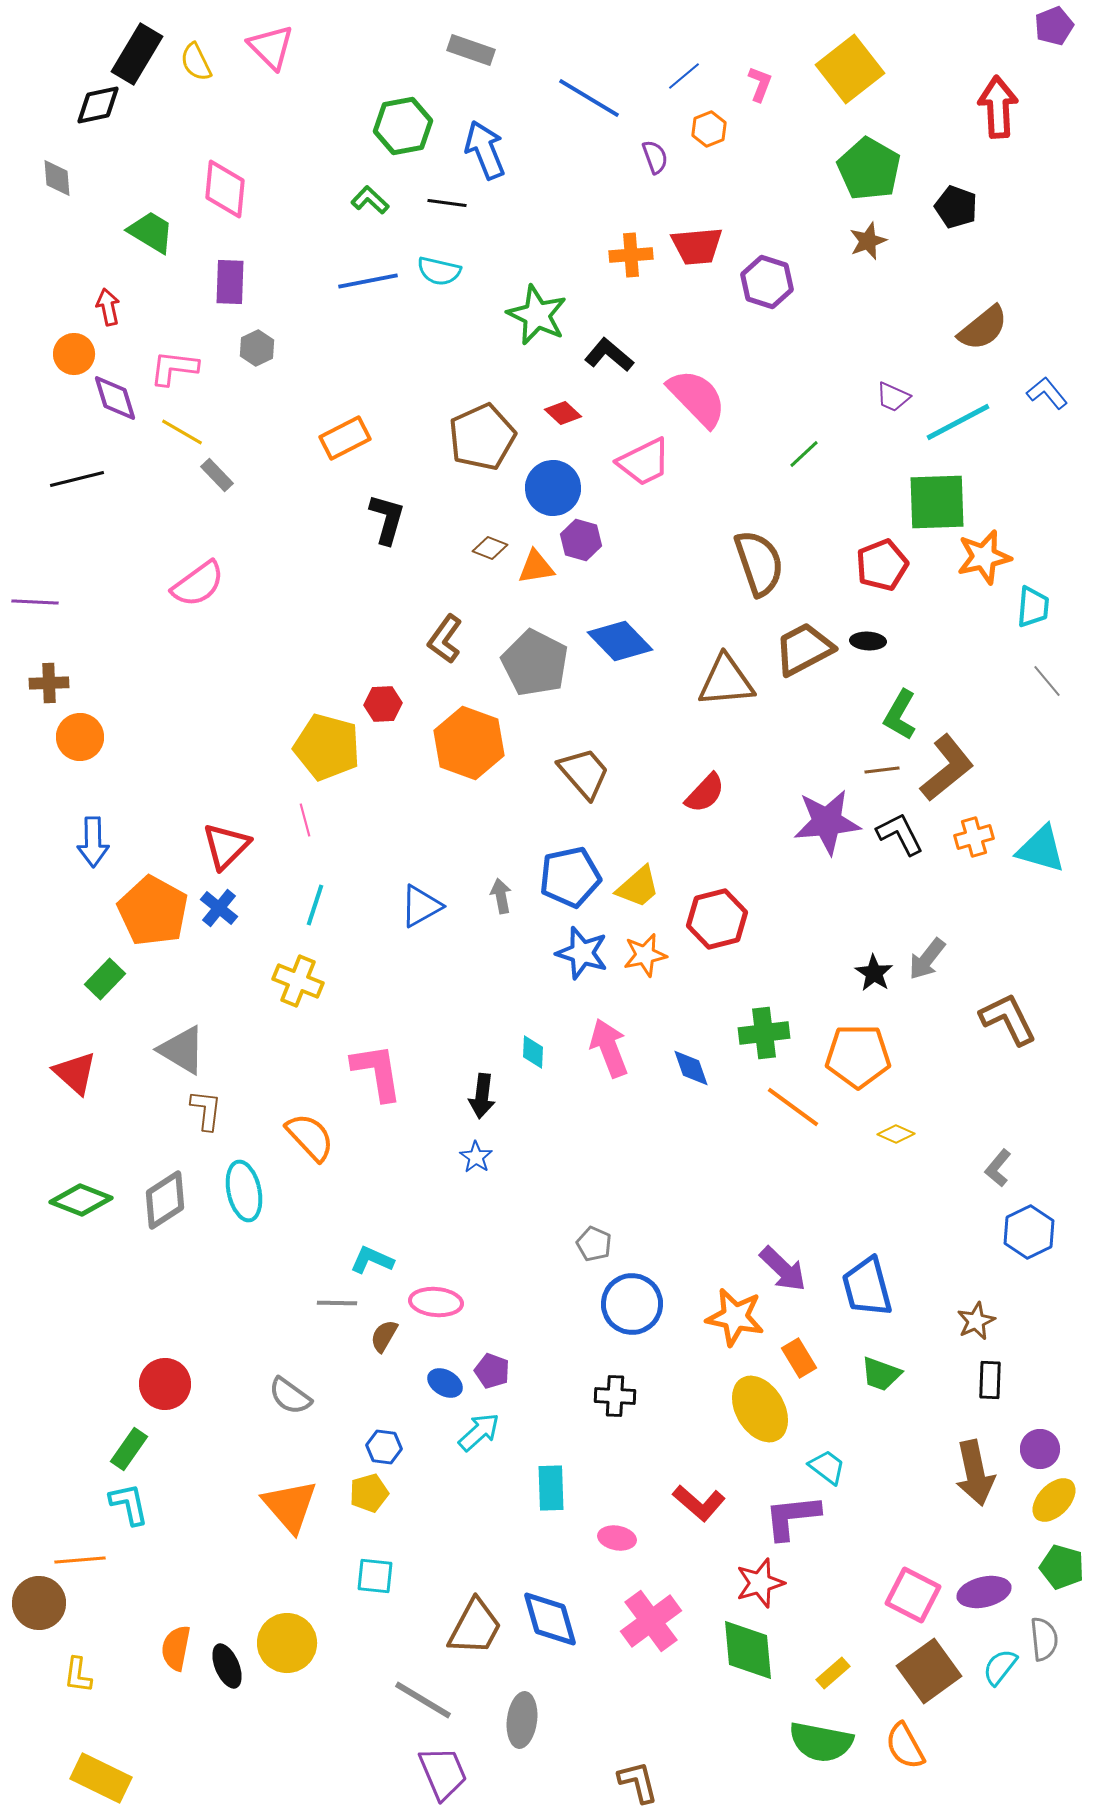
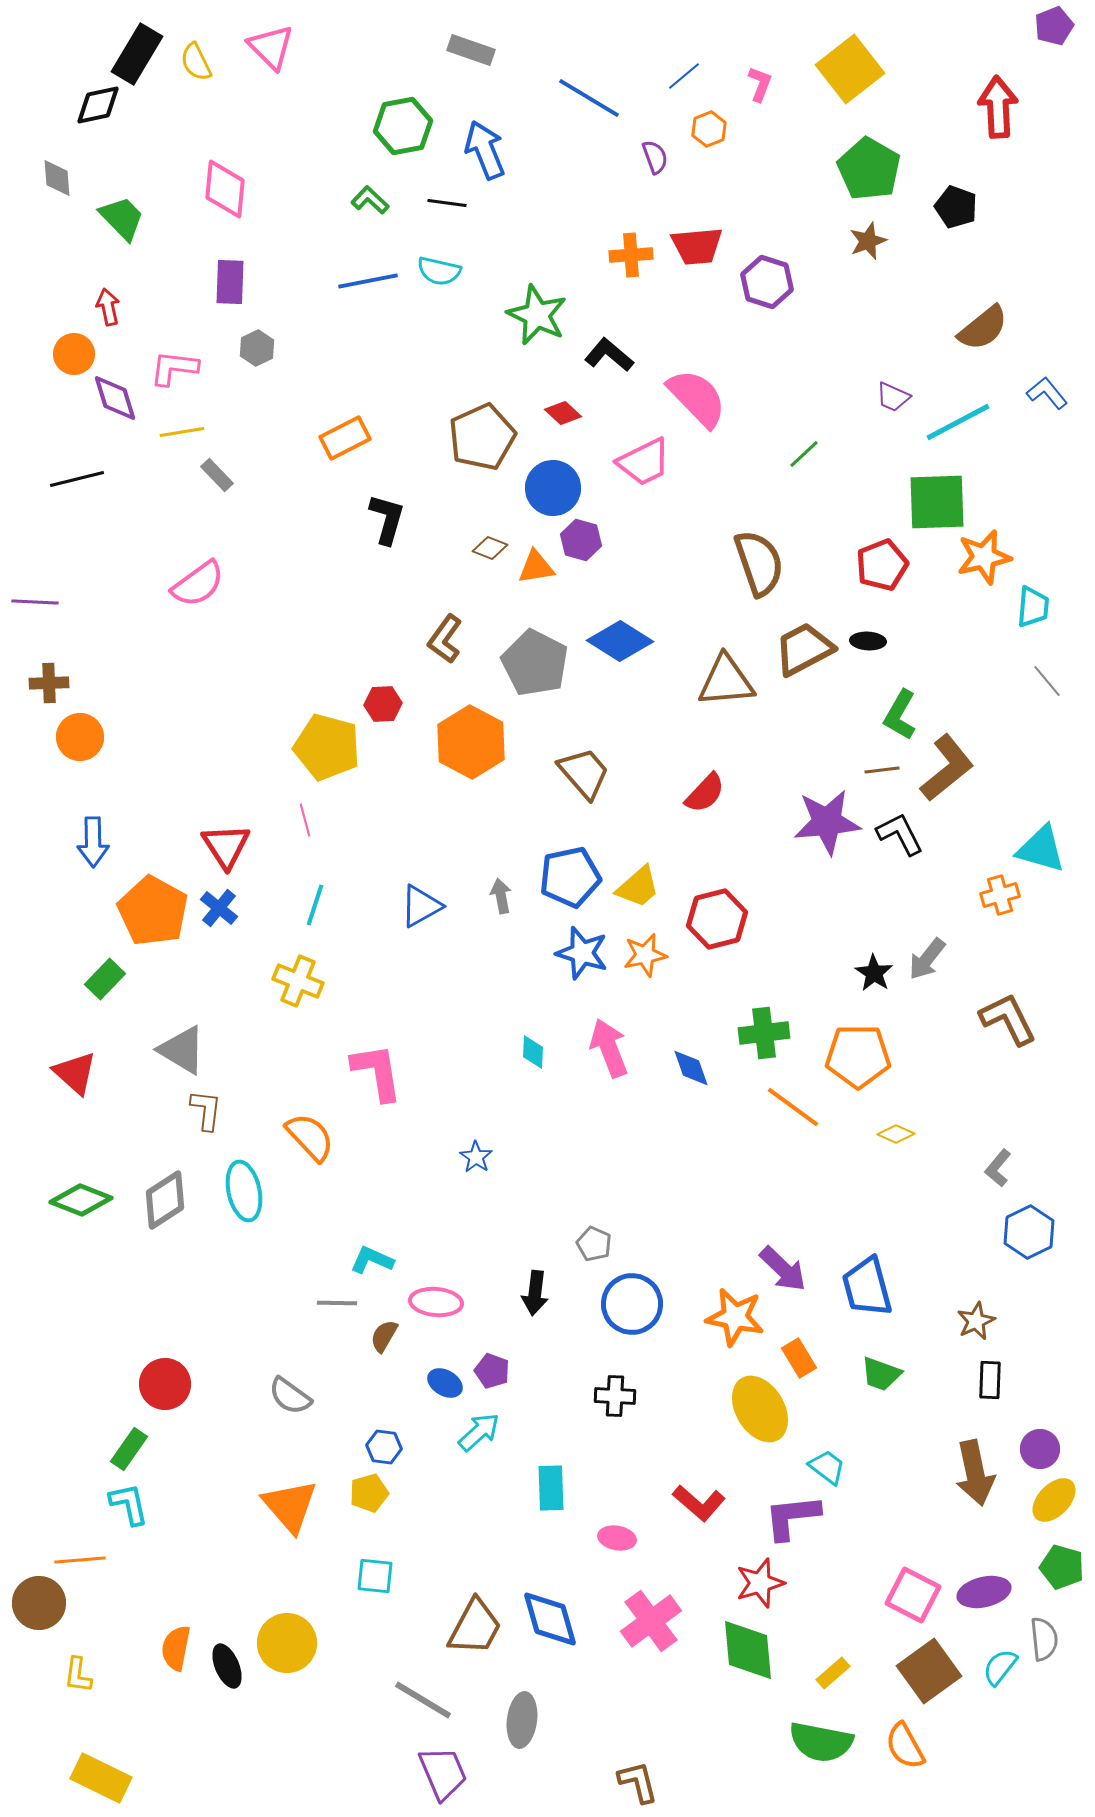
green trapezoid at (151, 232): moved 29 px left, 14 px up; rotated 15 degrees clockwise
yellow line at (182, 432): rotated 39 degrees counterclockwise
blue diamond at (620, 641): rotated 14 degrees counterclockwise
orange hexagon at (469, 743): moved 2 px right, 1 px up; rotated 8 degrees clockwise
orange cross at (974, 837): moved 26 px right, 58 px down
red triangle at (226, 846): rotated 18 degrees counterclockwise
black arrow at (482, 1096): moved 53 px right, 197 px down
